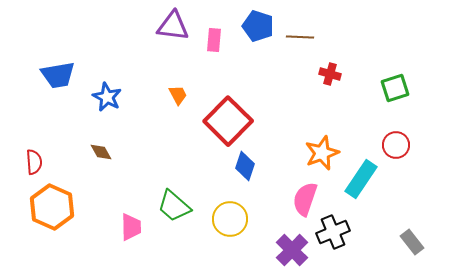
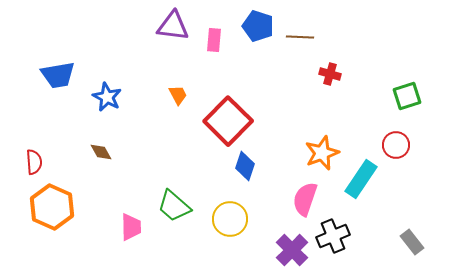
green square: moved 12 px right, 8 px down
black cross: moved 4 px down
